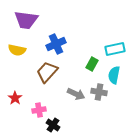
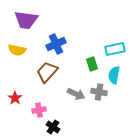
green rectangle: rotated 48 degrees counterclockwise
black cross: moved 2 px down
